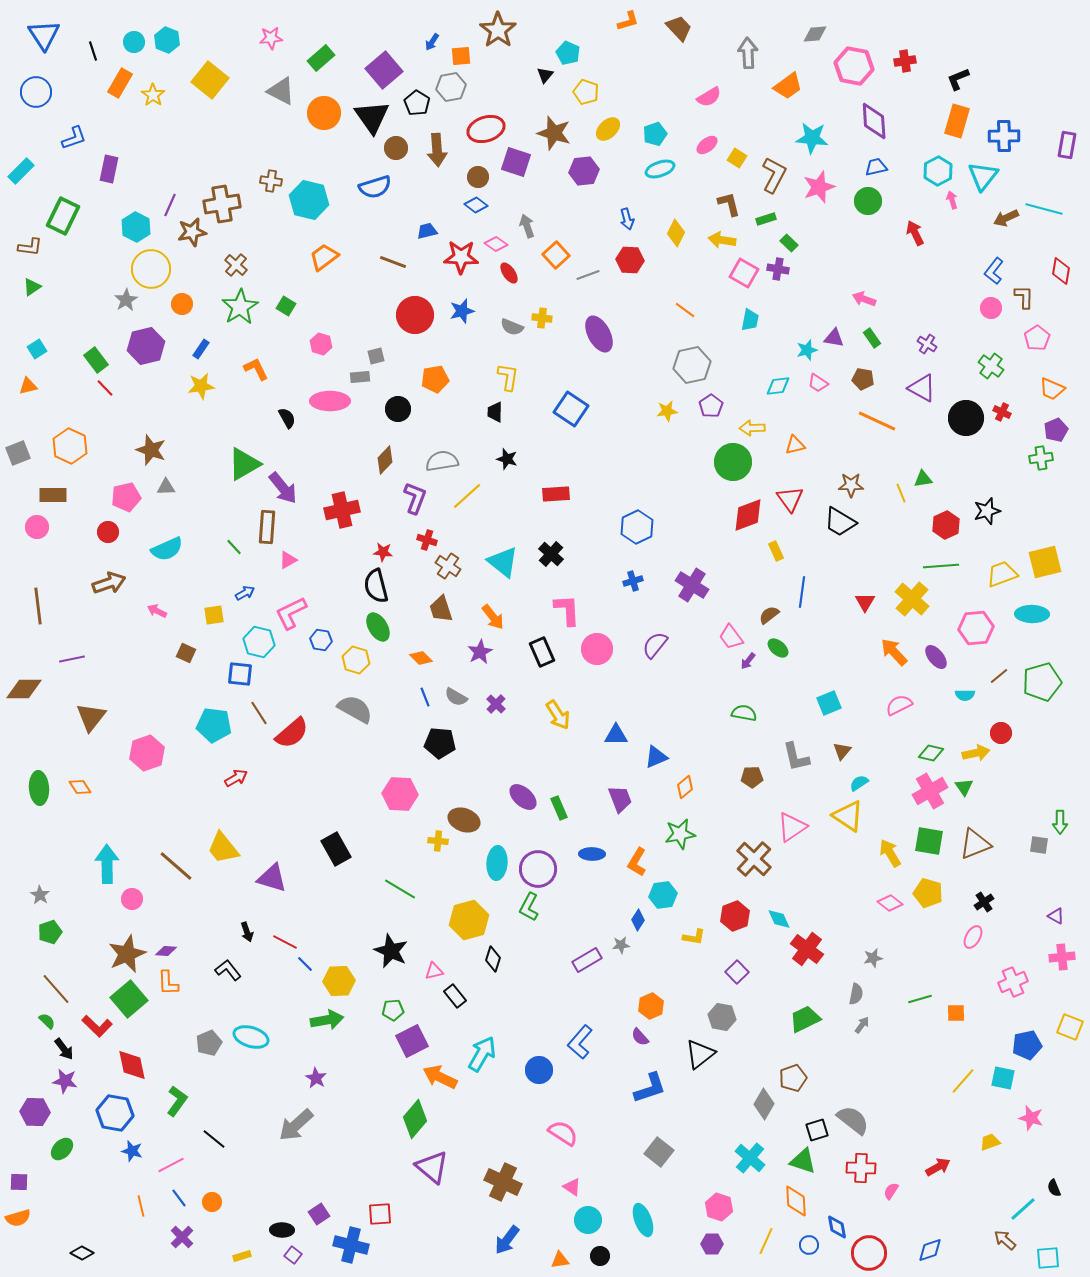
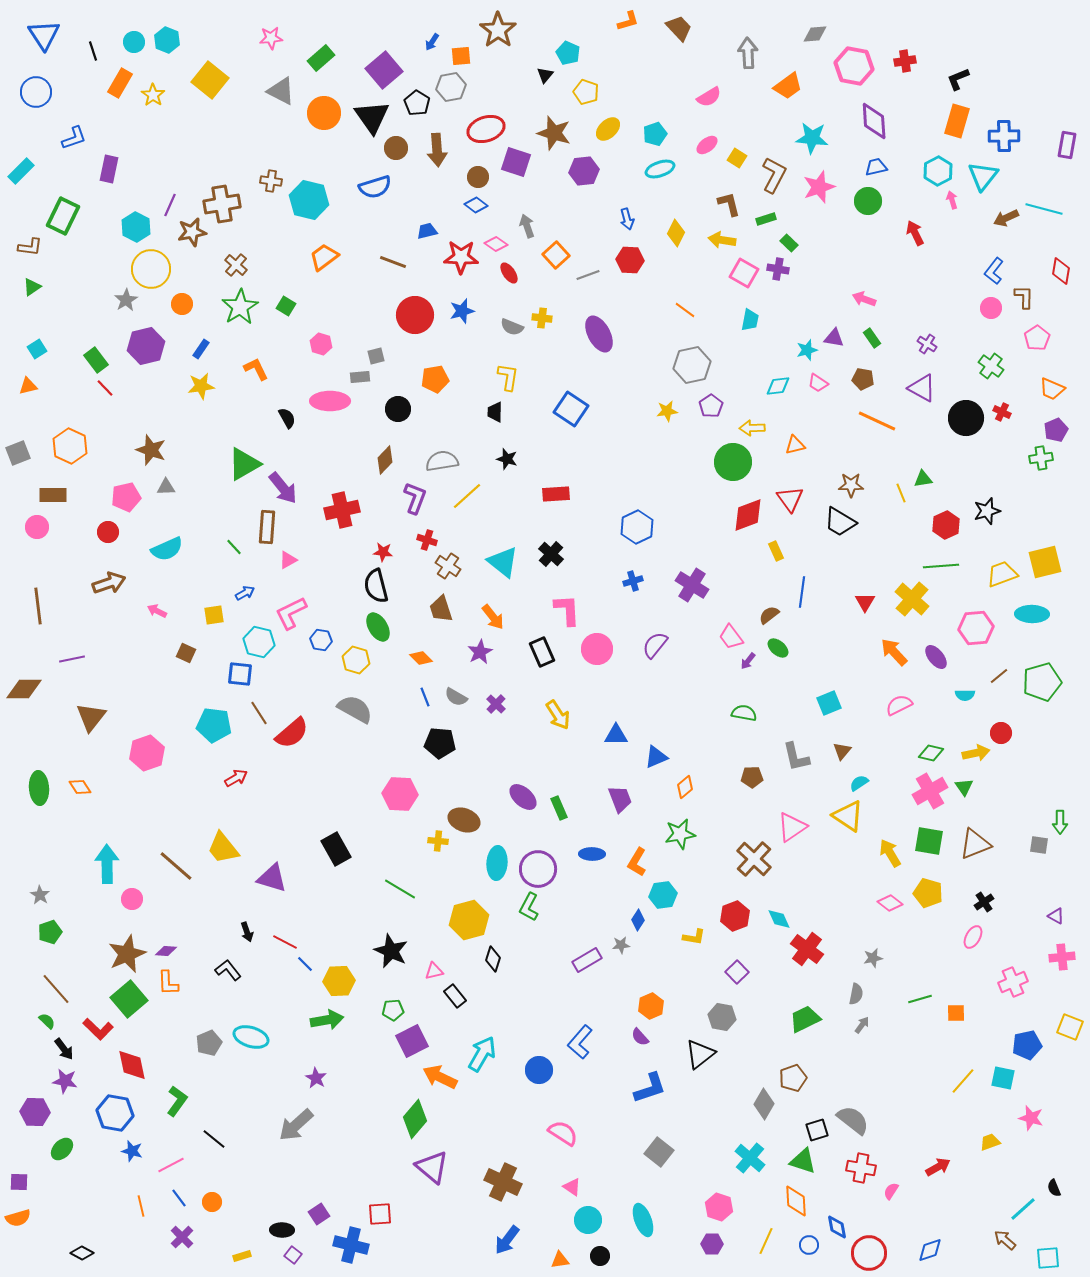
red L-shape at (97, 1026): moved 1 px right, 3 px down
red cross at (861, 1168): rotated 8 degrees clockwise
